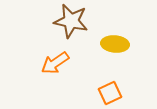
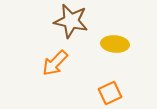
orange arrow: rotated 12 degrees counterclockwise
